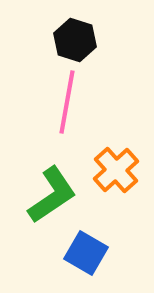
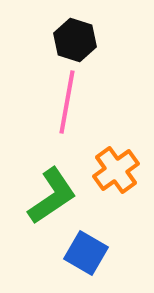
orange cross: rotated 6 degrees clockwise
green L-shape: moved 1 px down
